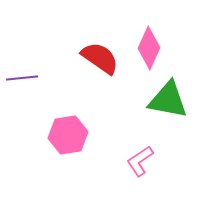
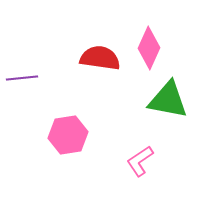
red semicircle: rotated 27 degrees counterclockwise
